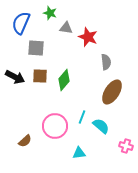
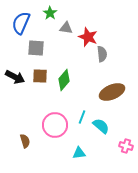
green star: rotated 16 degrees clockwise
gray semicircle: moved 4 px left, 8 px up
brown ellipse: rotated 35 degrees clockwise
pink circle: moved 1 px up
brown semicircle: rotated 64 degrees counterclockwise
